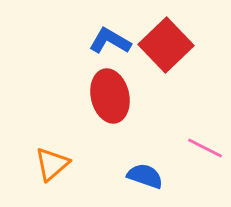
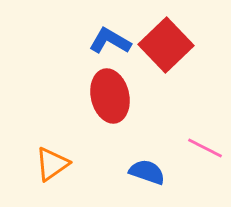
orange triangle: rotated 6 degrees clockwise
blue semicircle: moved 2 px right, 4 px up
